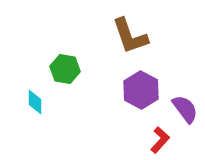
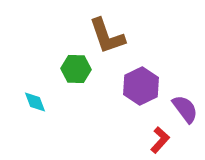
brown L-shape: moved 23 px left
green hexagon: moved 11 px right; rotated 8 degrees counterclockwise
purple hexagon: moved 4 px up; rotated 6 degrees clockwise
cyan diamond: rotated 20 degrees counterclockwise
